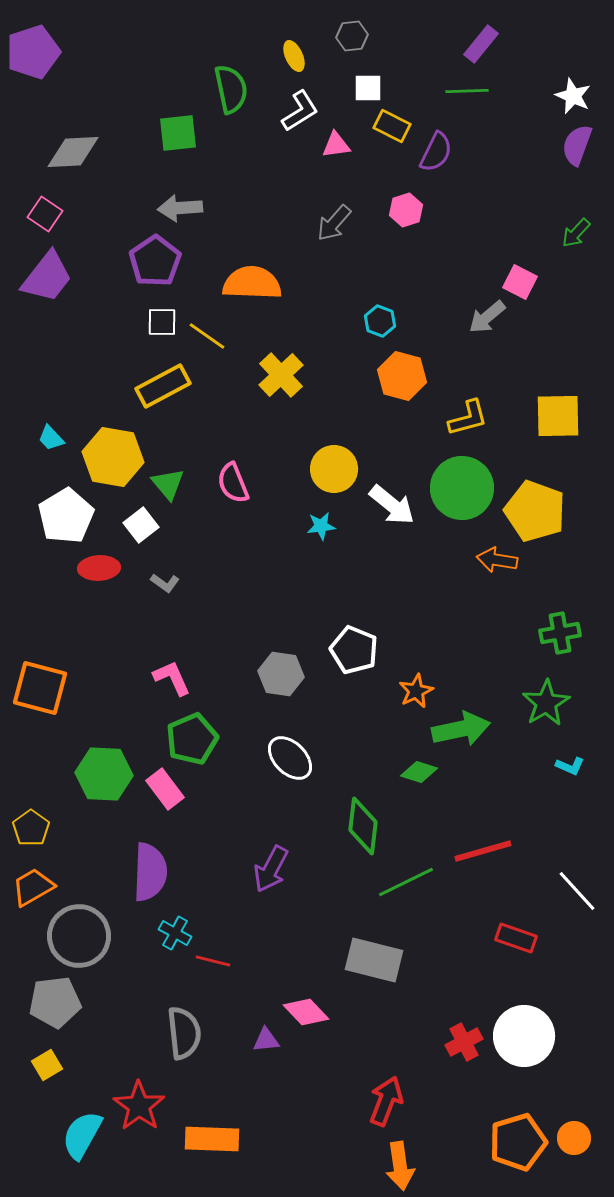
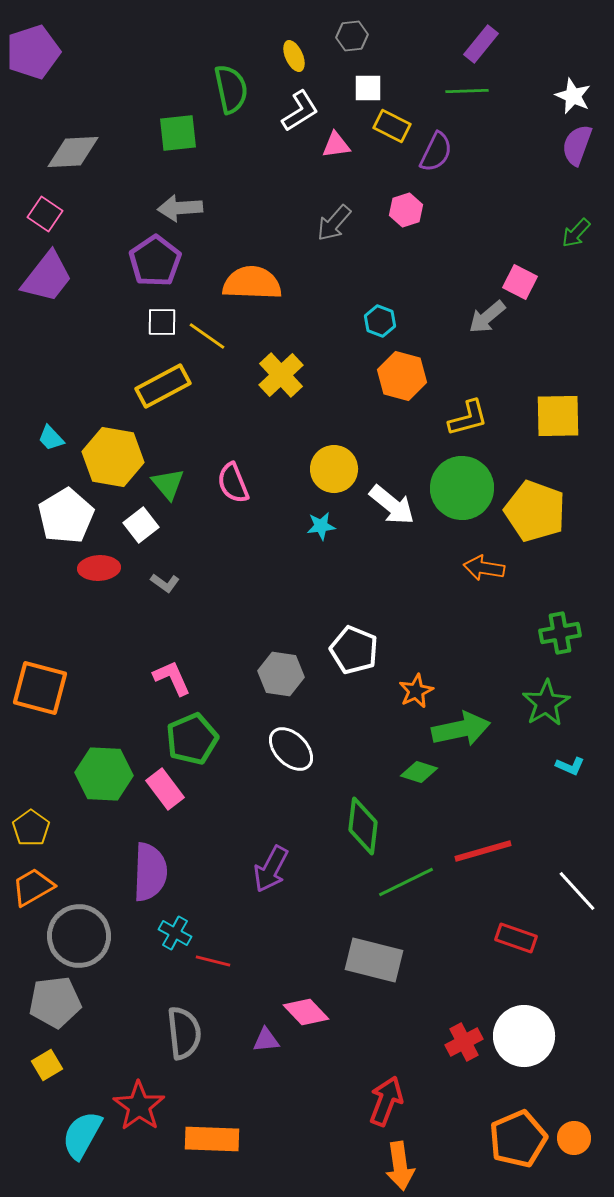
orange arrow at (497, 560): moved 13 px left, 8 px down
white ellipse at (290, 758): moved 1 px right, 9 px up
orange pentagon at (518, 1142): moved 3 px up; rotated 6 degrees counterclockwise
